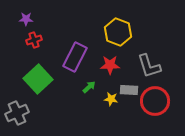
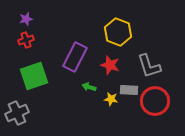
purple star: rotated 16 degrees counterclockwise
red cross: moved 8 px left
red star: rotated 18 degrees clockwise
green square: moved 4 px left, 3 px up; rotated 24 degrees clockwise
green arrow: rotated 120 degrees counterclockwise
